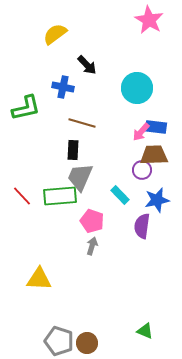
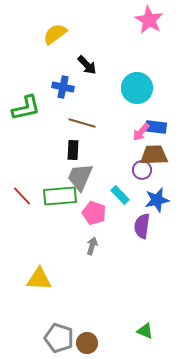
pink pentagon: moved 2 px right, 8 px up
gray pentagon: moved 3 px up
